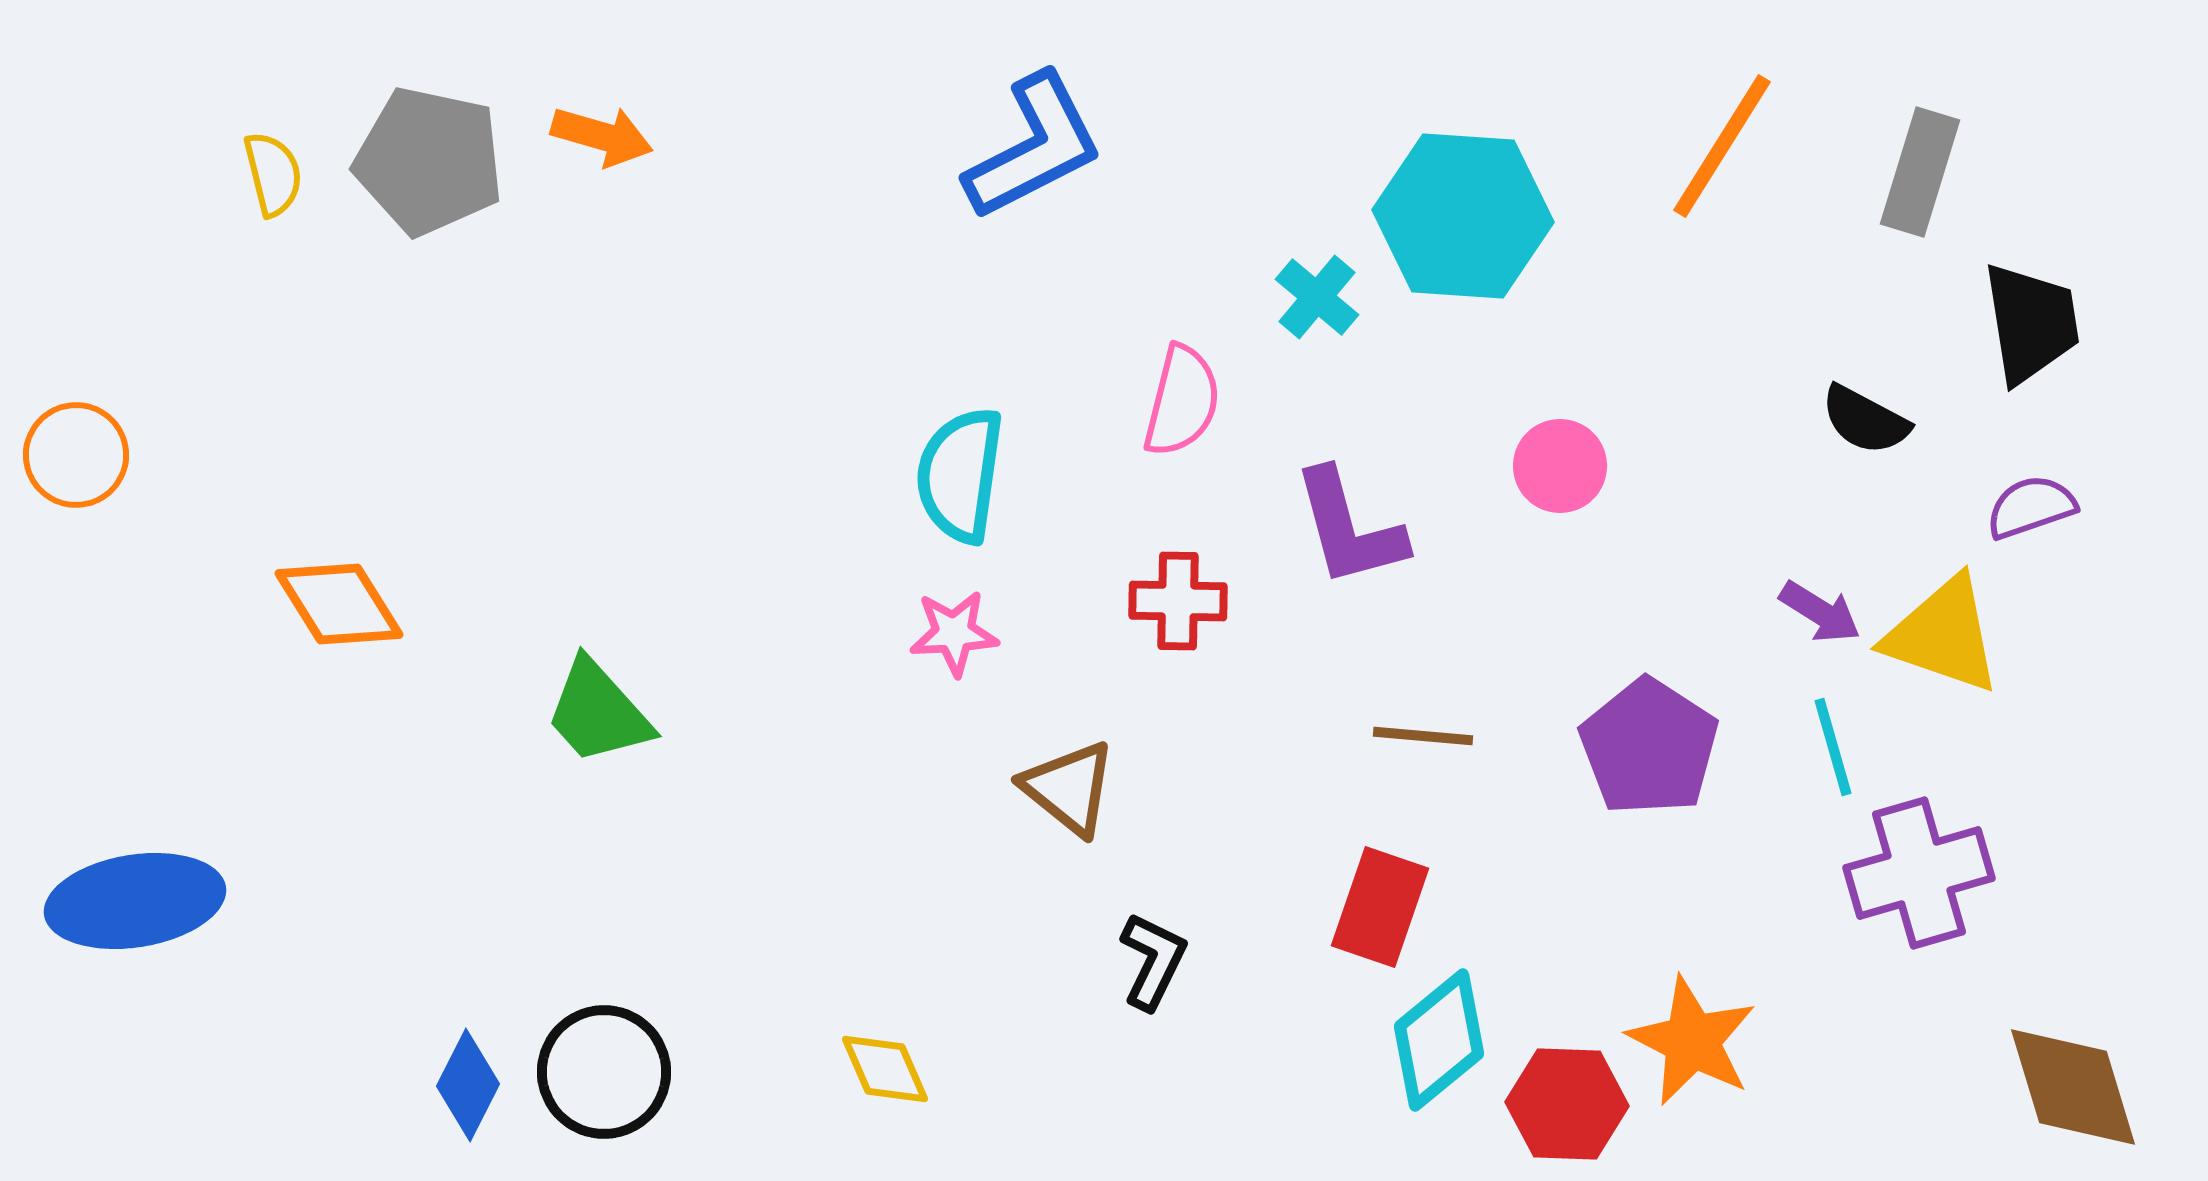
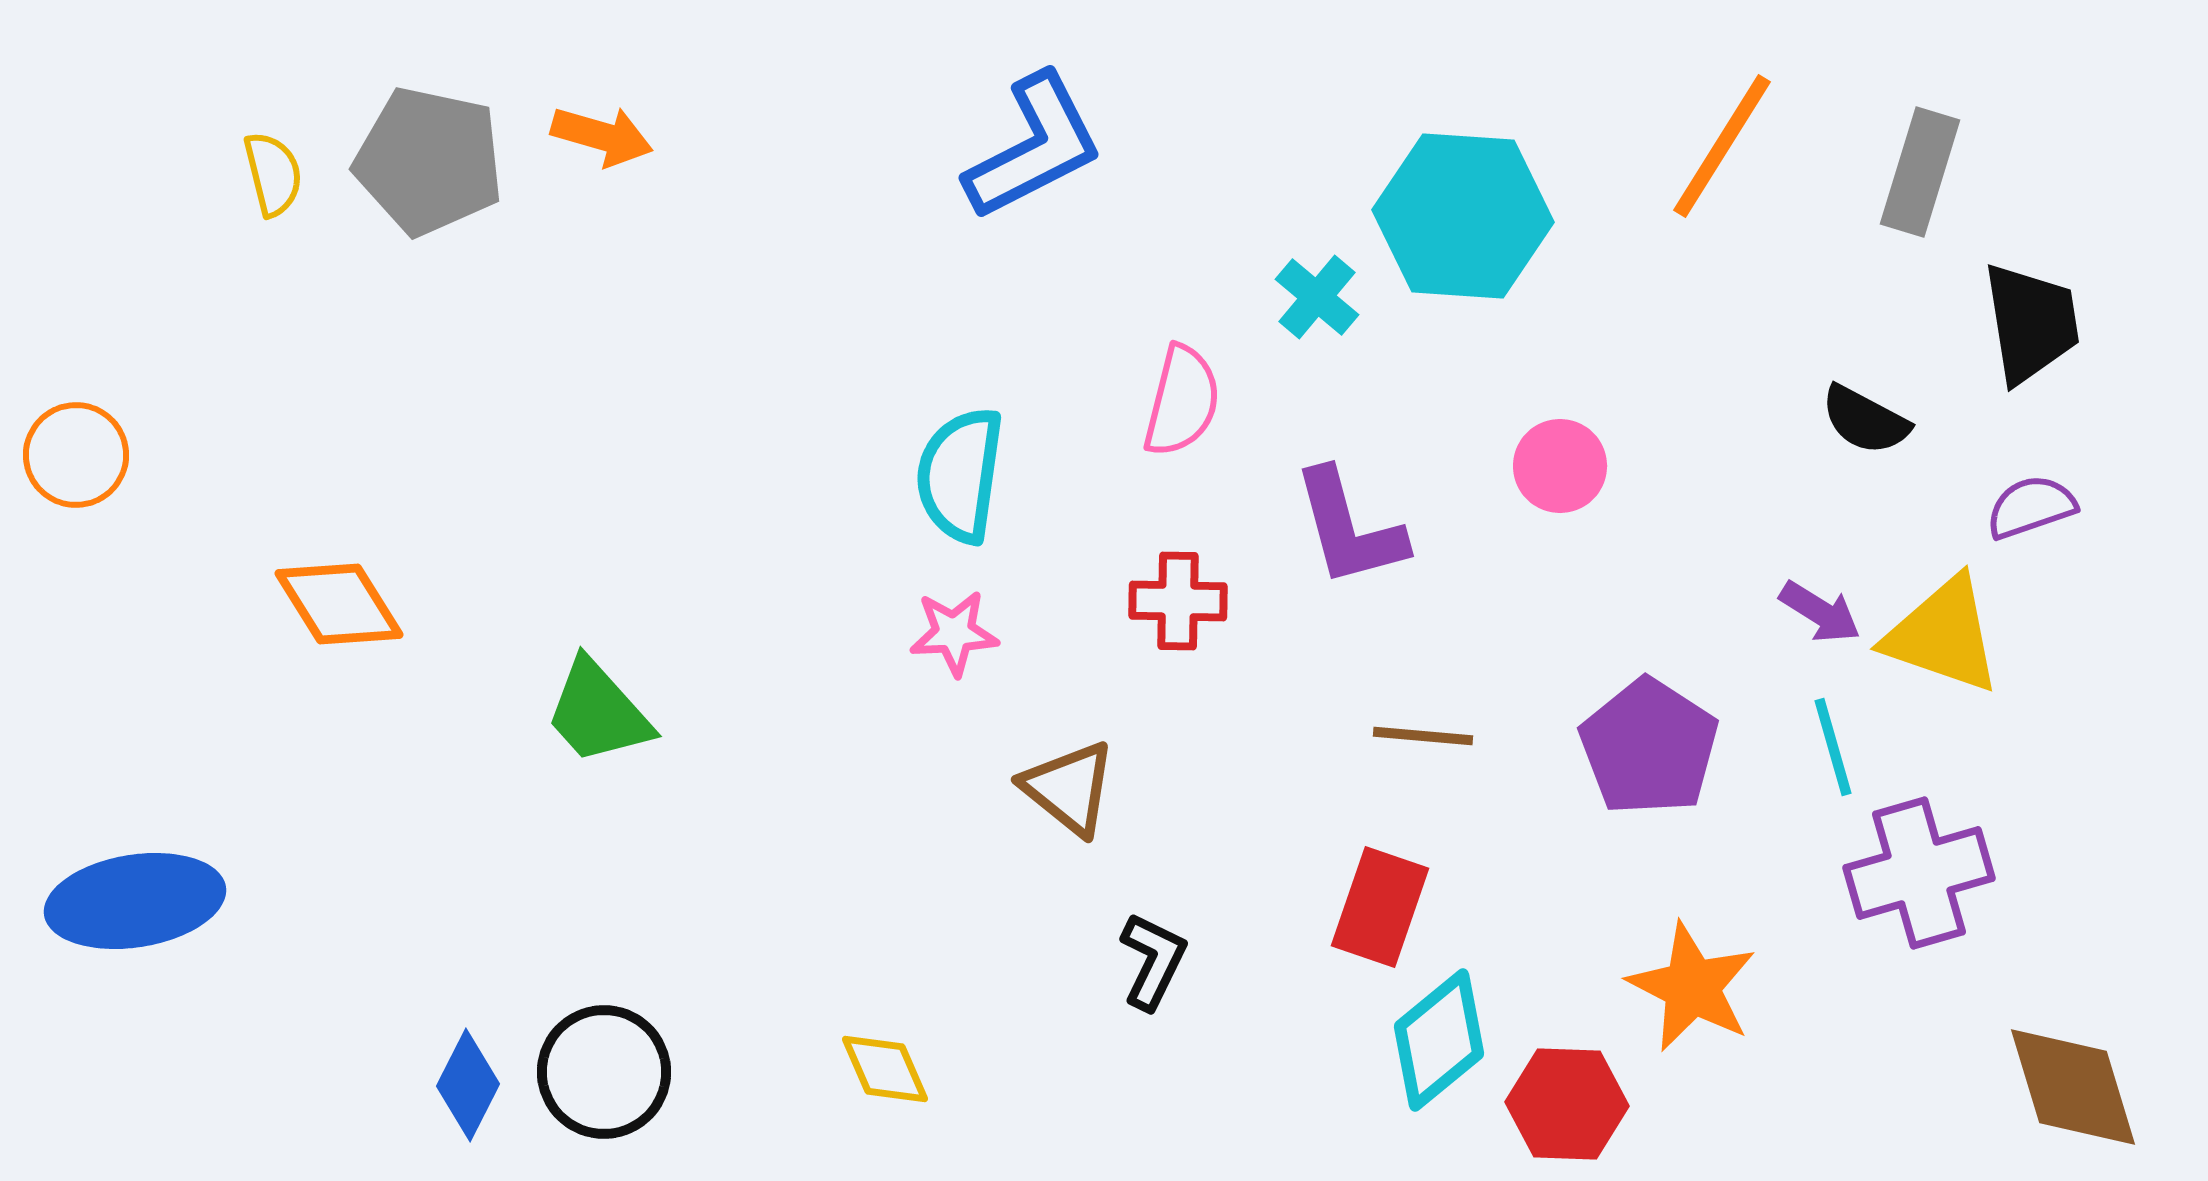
orange star: moved 54 px up
